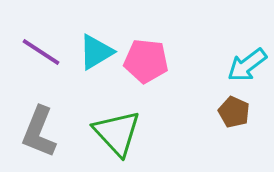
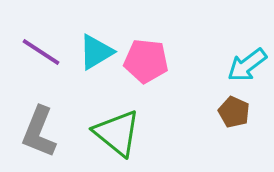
green triangle: rotated 8 degrees counterclockwise
